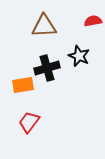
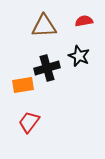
red semicircle: moved 9 px left
